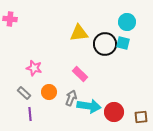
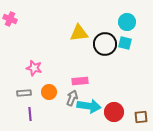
pink cross: rotated 16 degrees clockwise
cyan square: moved 2 px right
pink rectangle: moved 7 px down; rotated 49 degrees counterclockwise
gray rectangle: rotated 48 degrees counterclockwise
gray arrow: moved 1 px right
